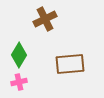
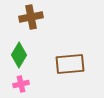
brown cross: moved 14 px left, 2 px up; rotated 15 degrees clockwise
pink cross: moved 2 px right, 2 px down
